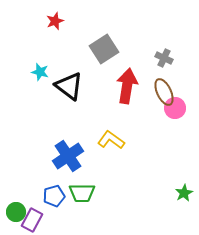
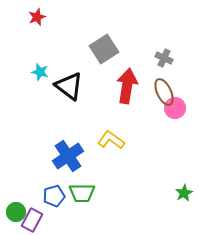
red star: moved 18 px left, 4 px up
